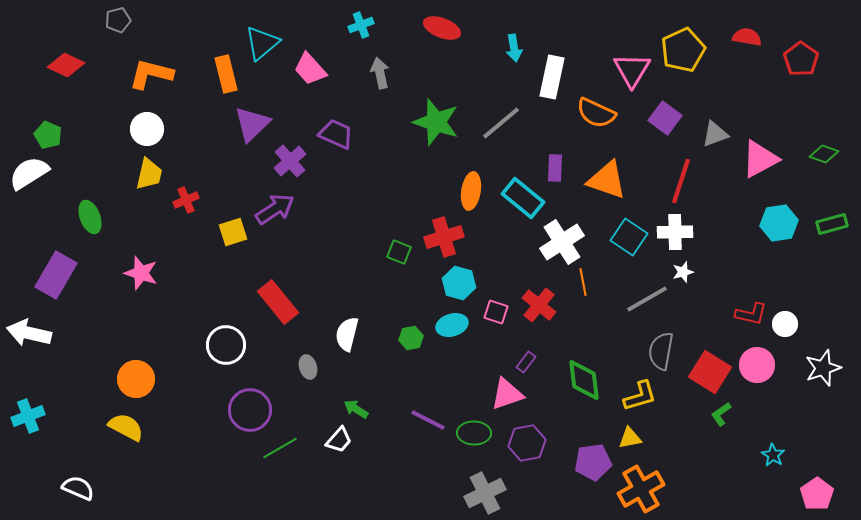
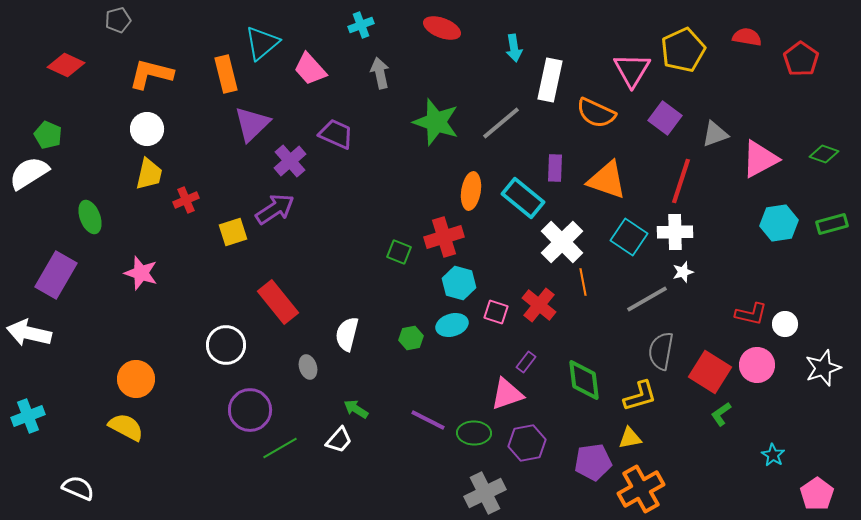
white rectangle at (552, 77): moved 2 px left, 3 px down
white cross at (562, 242): rotated 12 degrees counterclockwise
